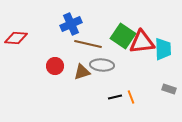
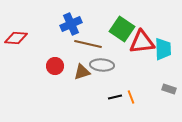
green square: moved 1 px left, 7 px up
